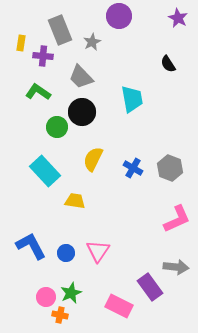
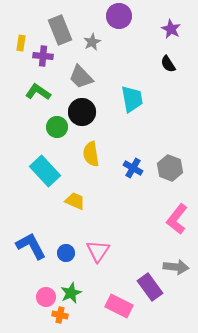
purple star: moved 7 px left, 11 px down
yellow semicircle: moved 2 px left, 5 px up; rotated 35 degrees counterclockwise
yellow trapezoid: rotated 15 degrees clockwise
pink L-shape: rotated 152 degrees clockwise
